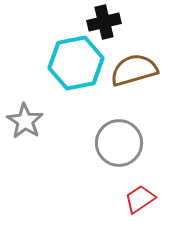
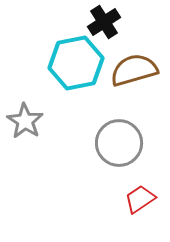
black cross: rotated 20 degrees counterclockwise
